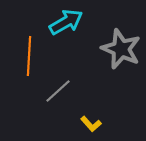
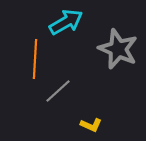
gray star: moved 3 px left
orange line: moved 6 px right, 3 px down
yellow L-shape: moved 1 px down; rotated 25 degrees counterclockwise
